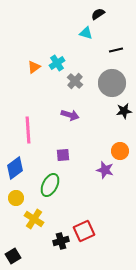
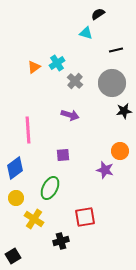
green ellipse: moved 3 px down
red square: moved 1 px right, 14 px up; rotated 15 degrees clockwise
